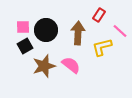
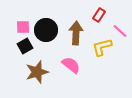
brown arrow: moved 2 px left
brown star: moved 7 px left, 6 px down
